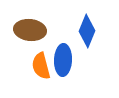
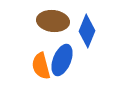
brown ellipse: moved 23 px right, 9 px up
blue ellipse: moved 1 px left; rotated 20 degrees clockwise
